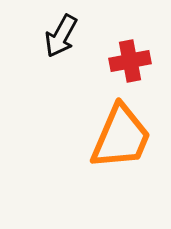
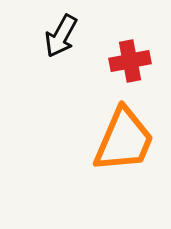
orange trapezoid: moved 3 px right, 3 px down
